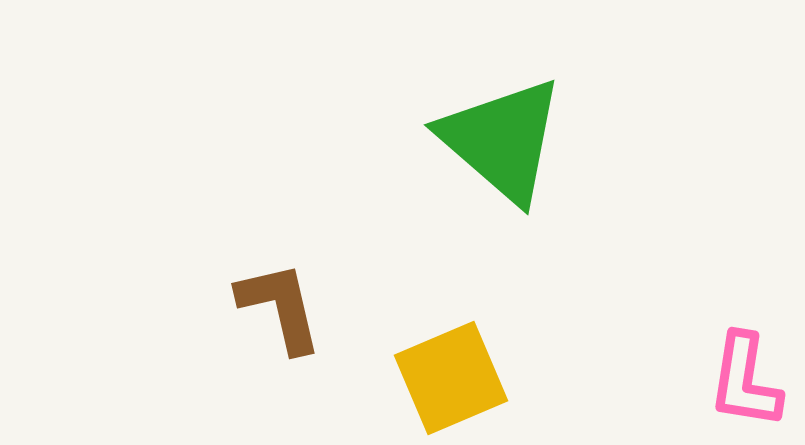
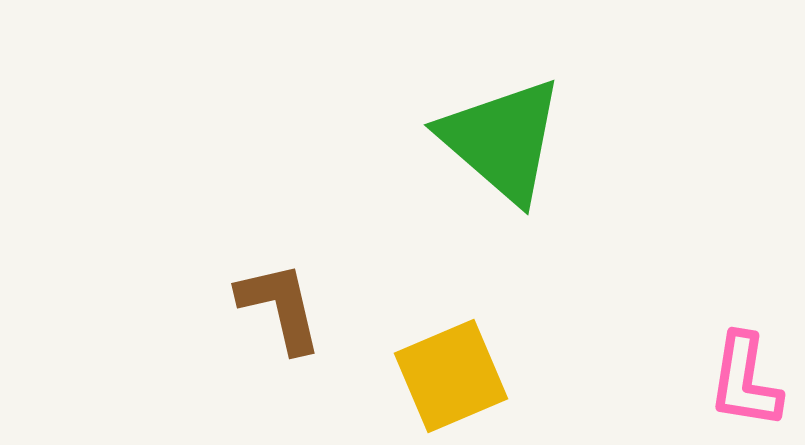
yellow square: moved 2 px up
